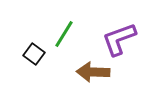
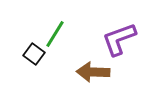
green line: moved 9 px left
